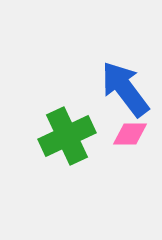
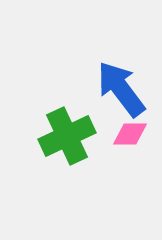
blue arrow: moved 4 px left
